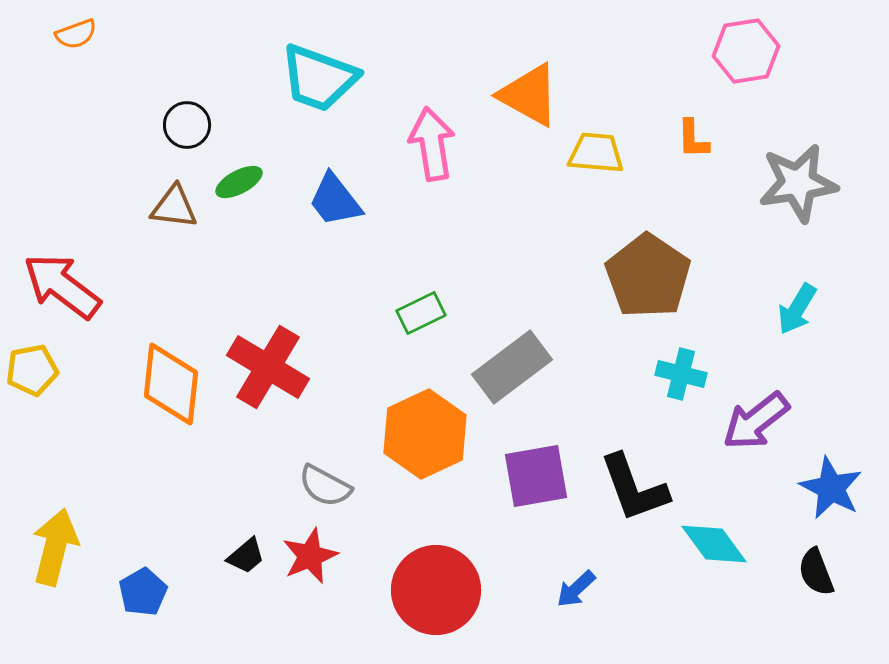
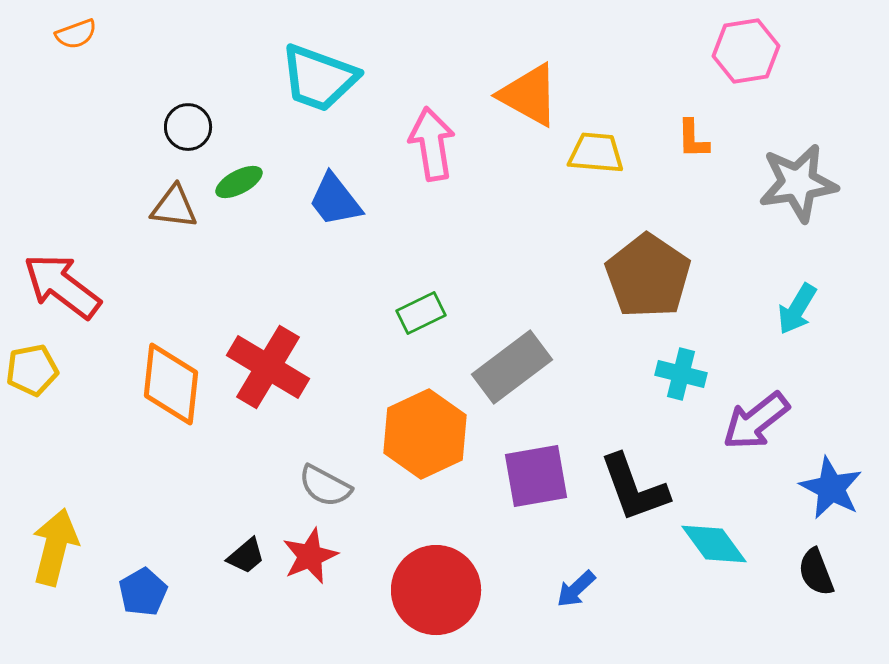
black circle: moved 1 px right, 2 px down
